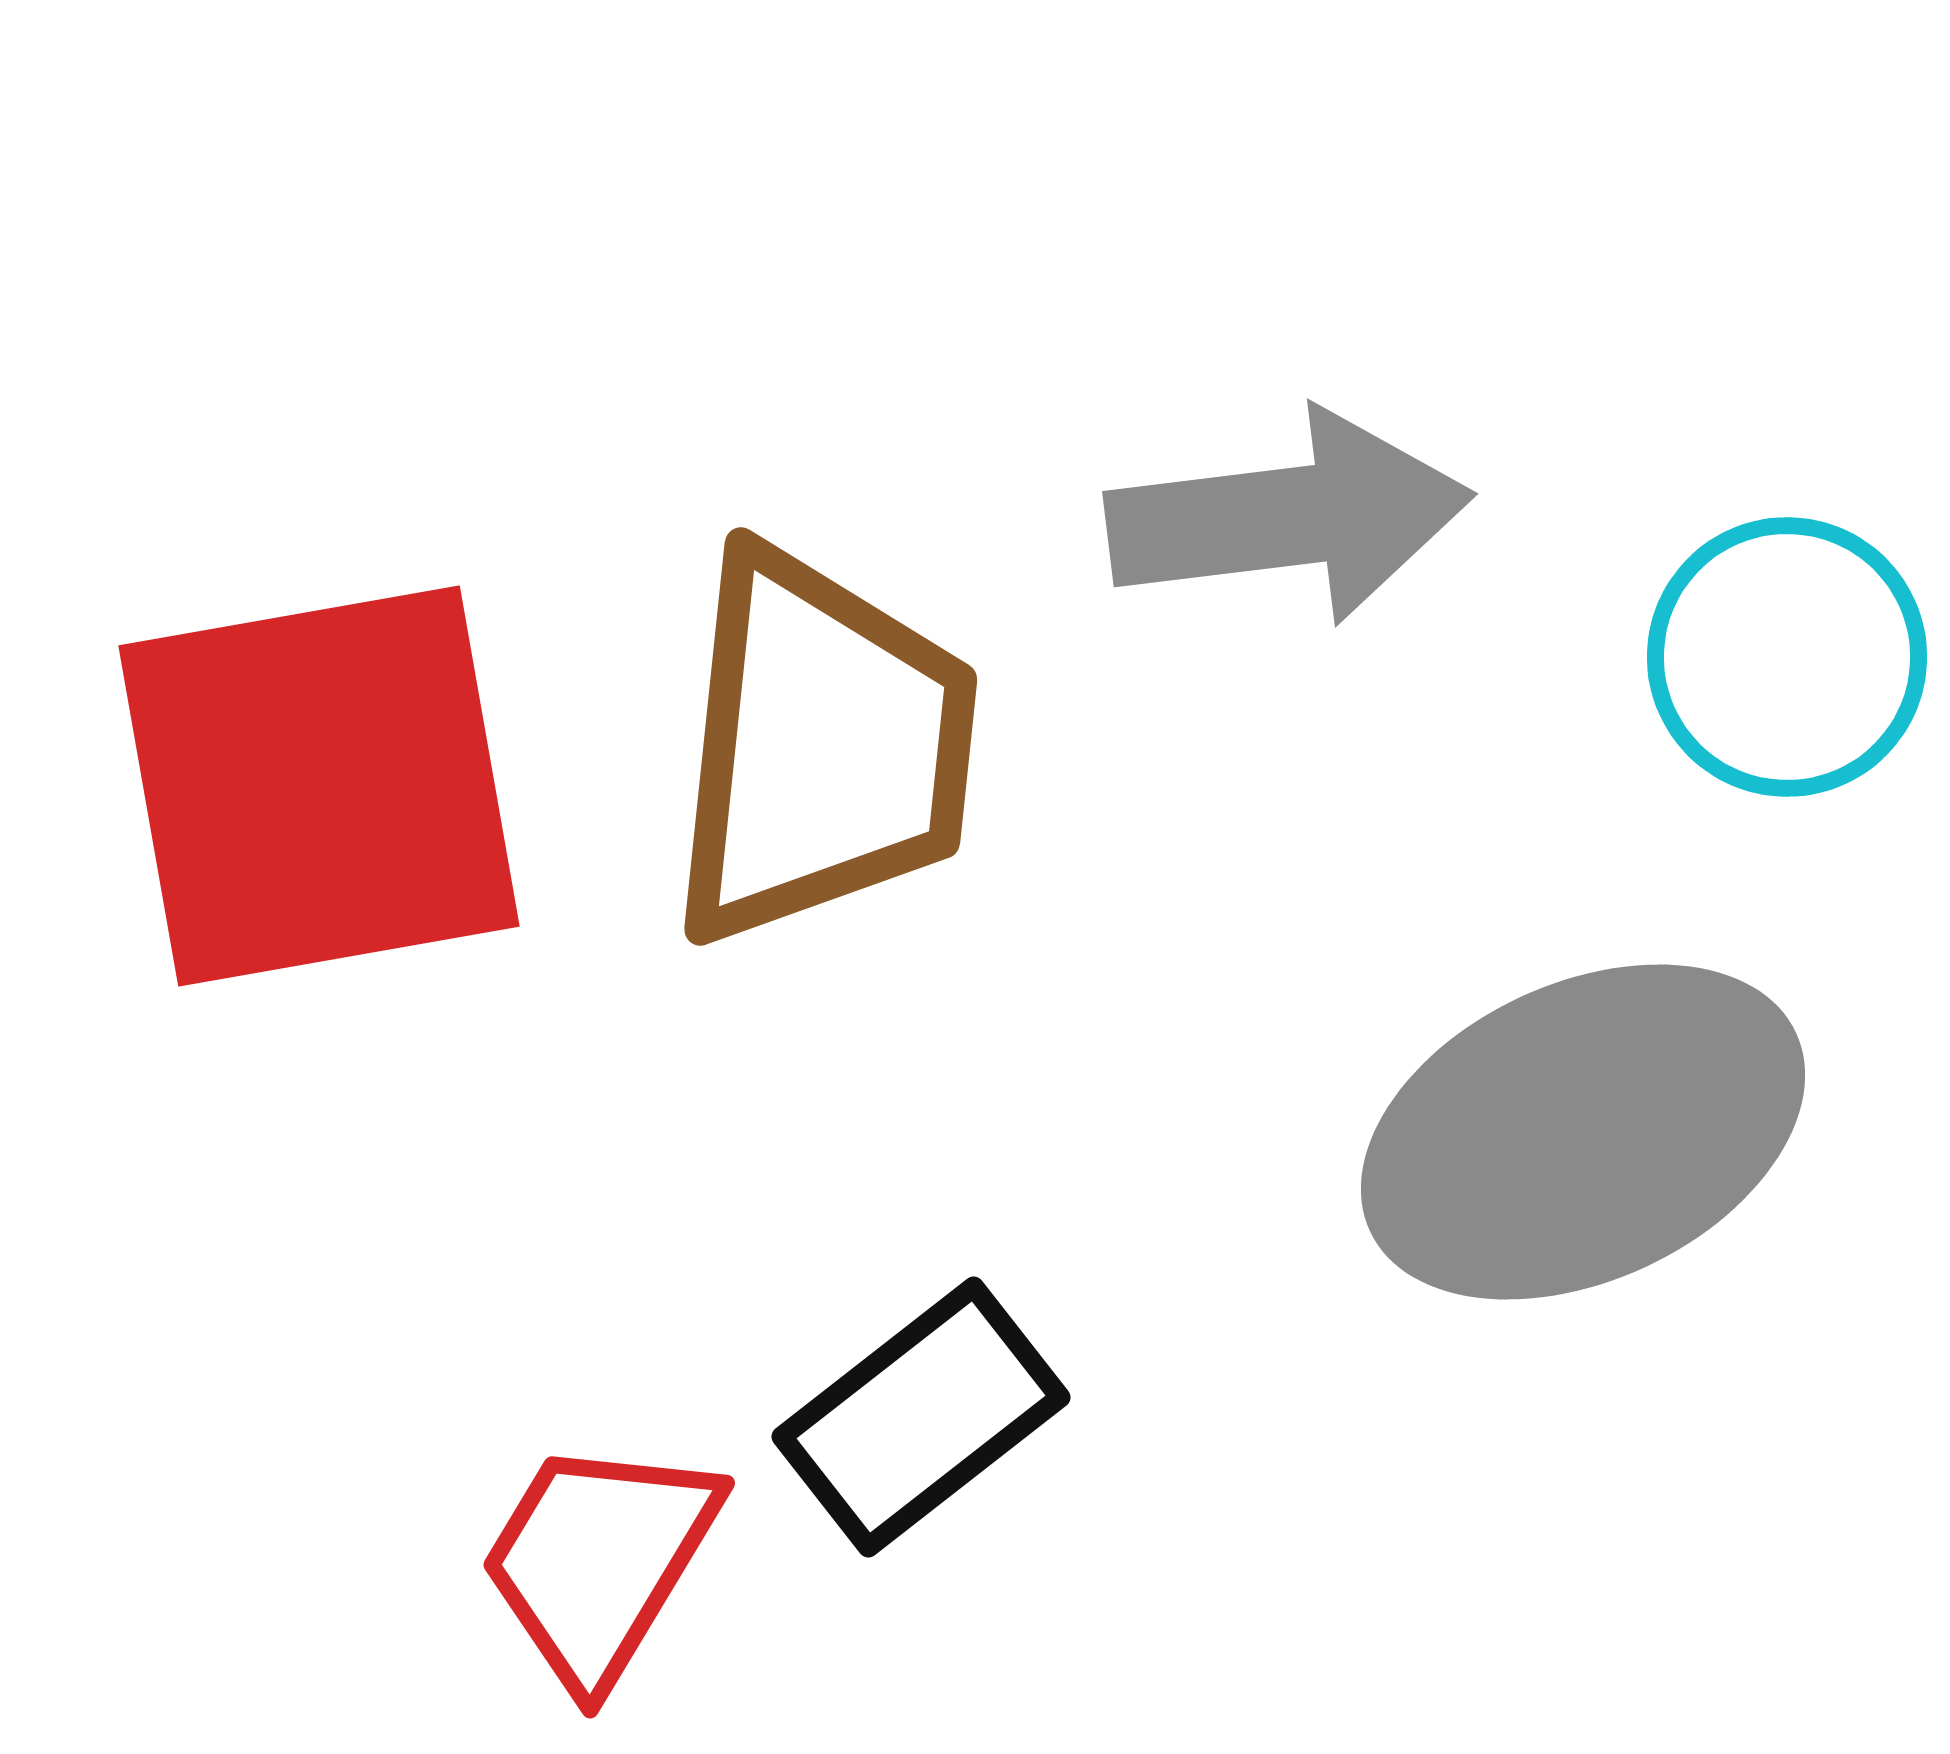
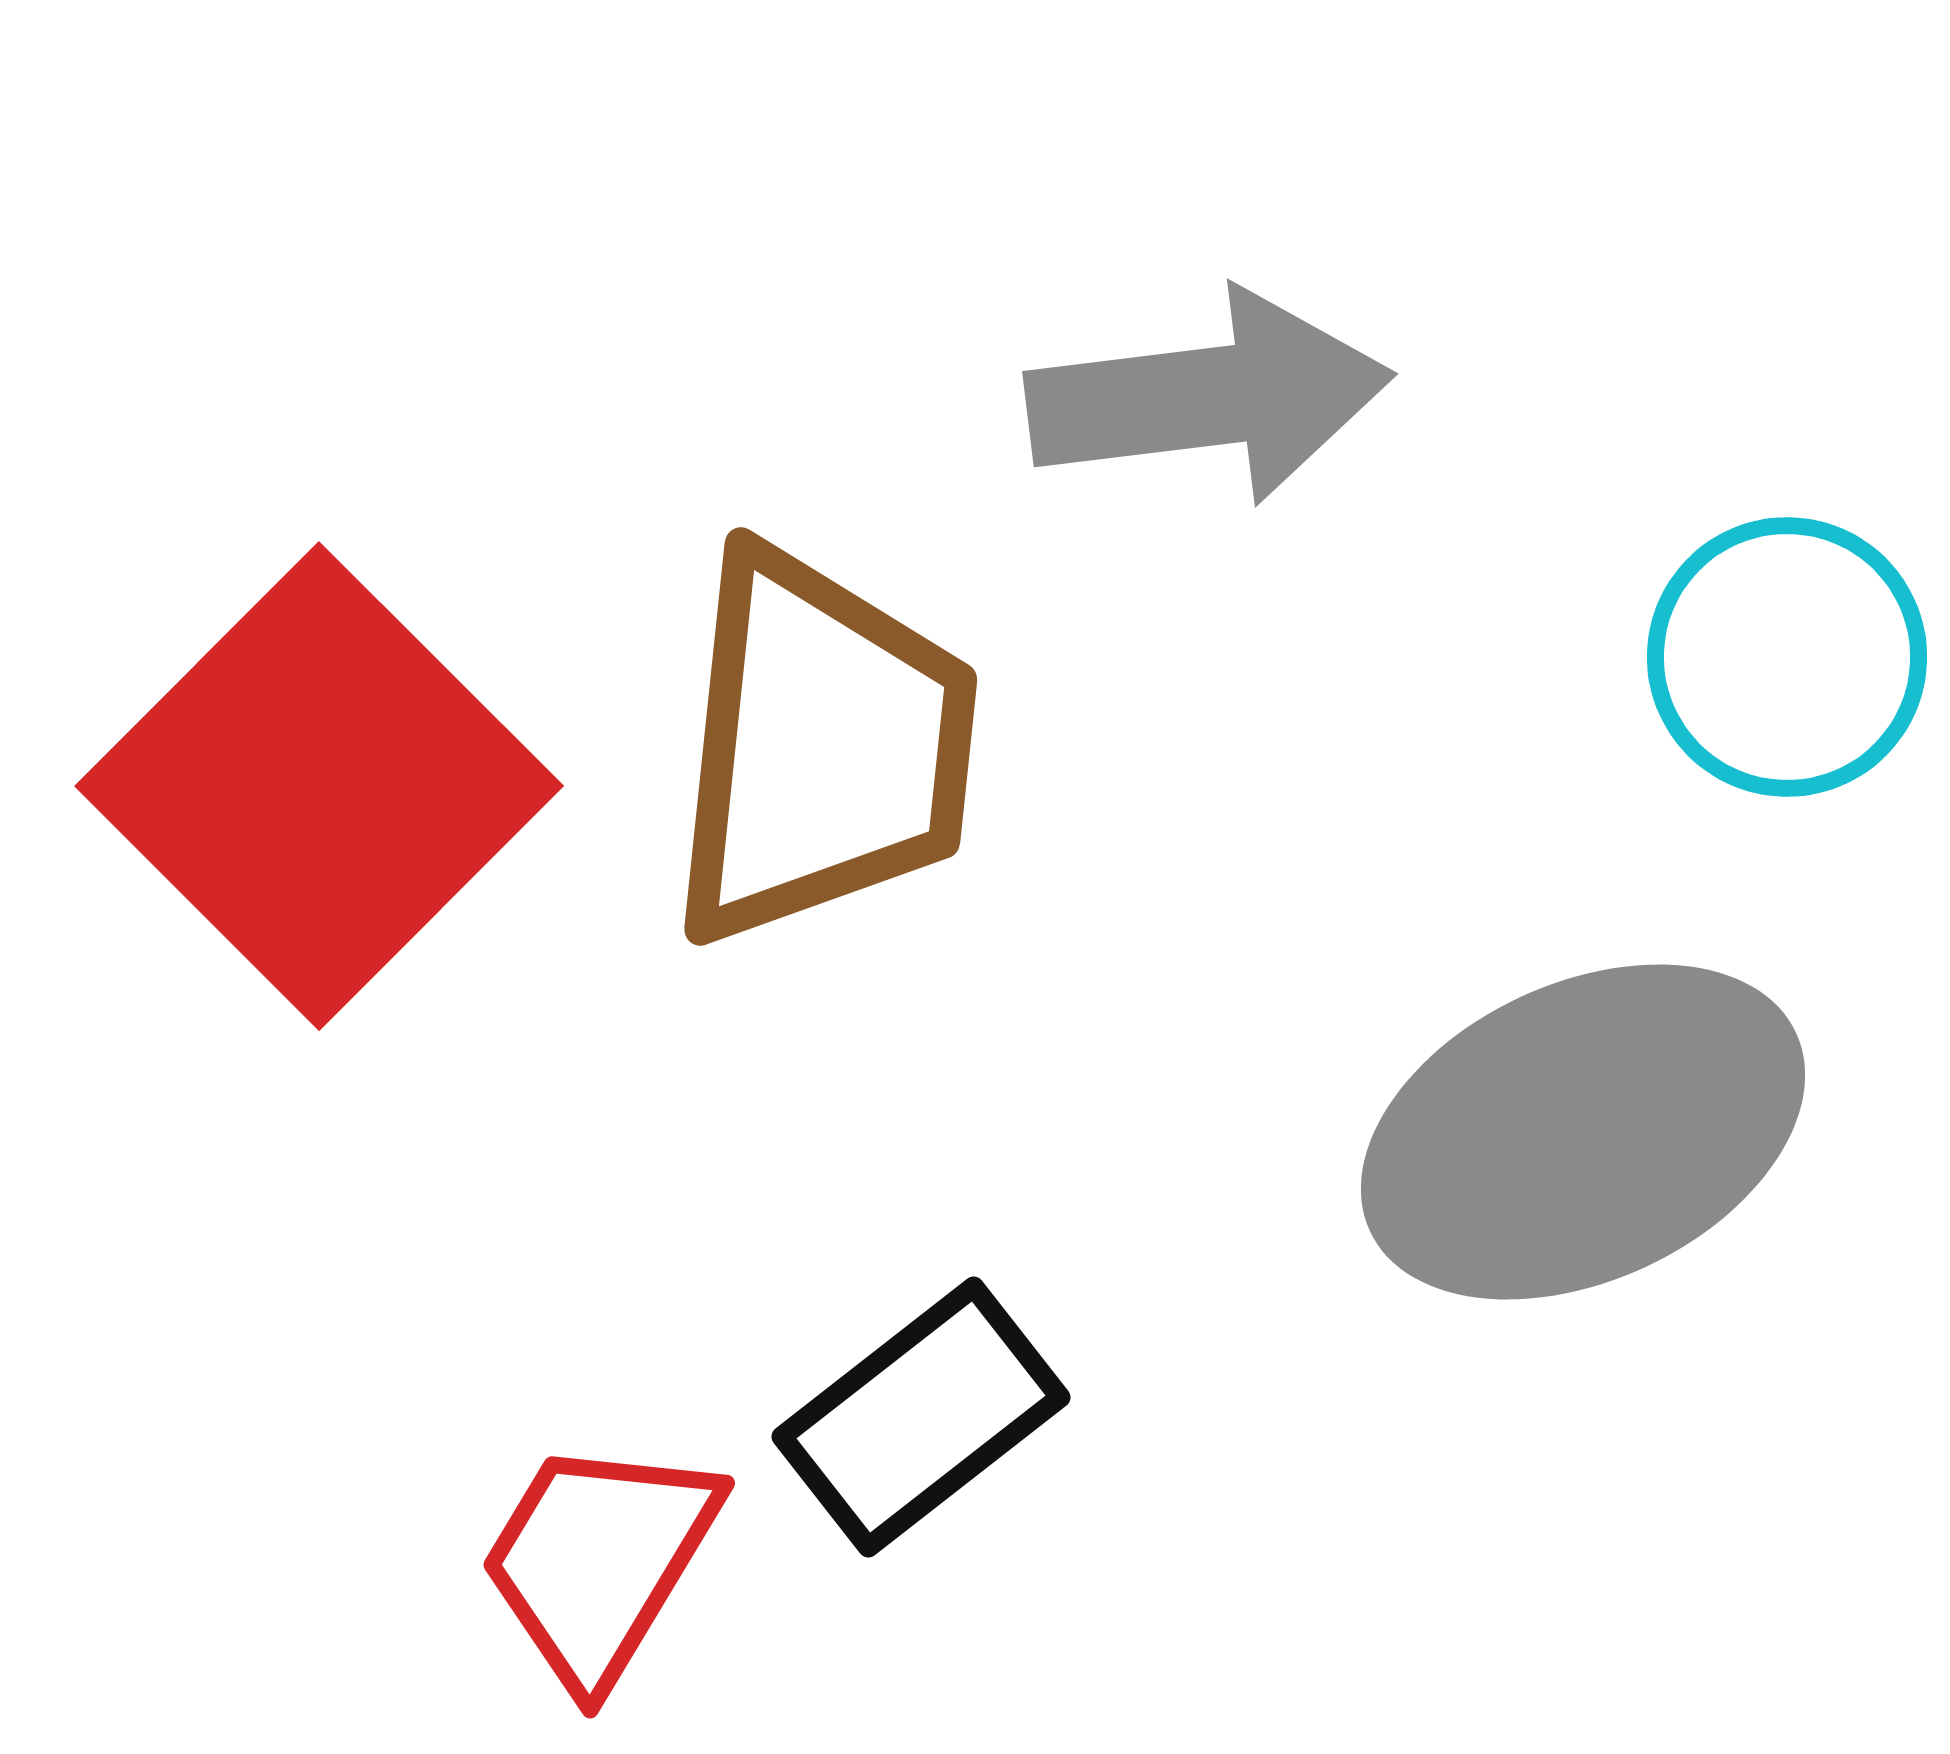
gray arrow: moved 80 px left, 120 px up
red square: rotated 35 degrees counterclockwise
